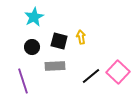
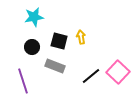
cyan star: rotated 18 degrees clockwise
gray rectangle: rotated 24 degrees clockwise
